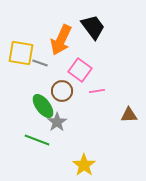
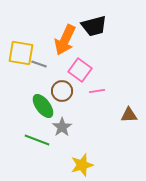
black trapezoid: moved 1 px right, 1 px up; rotated 112 degrees clockwise
orange arrow: moved 4 px right
gray line: moved 1 px left, 1 px down
gray star: moved 5 px right, 5 px down
yellow star: moved 2 px left; rotated 20 degrees clockwise
